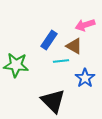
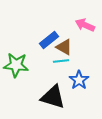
pink arrow: rotated 42 degrees clockwise
blue rectangle: rotated 18 degrees clockwise
brown triangle: moved 10 px left, 1 px down
blue star: moved 6 px left, 2 px down
black triangle: moved 4 px up; rotated 28 degrees counterclockwise
